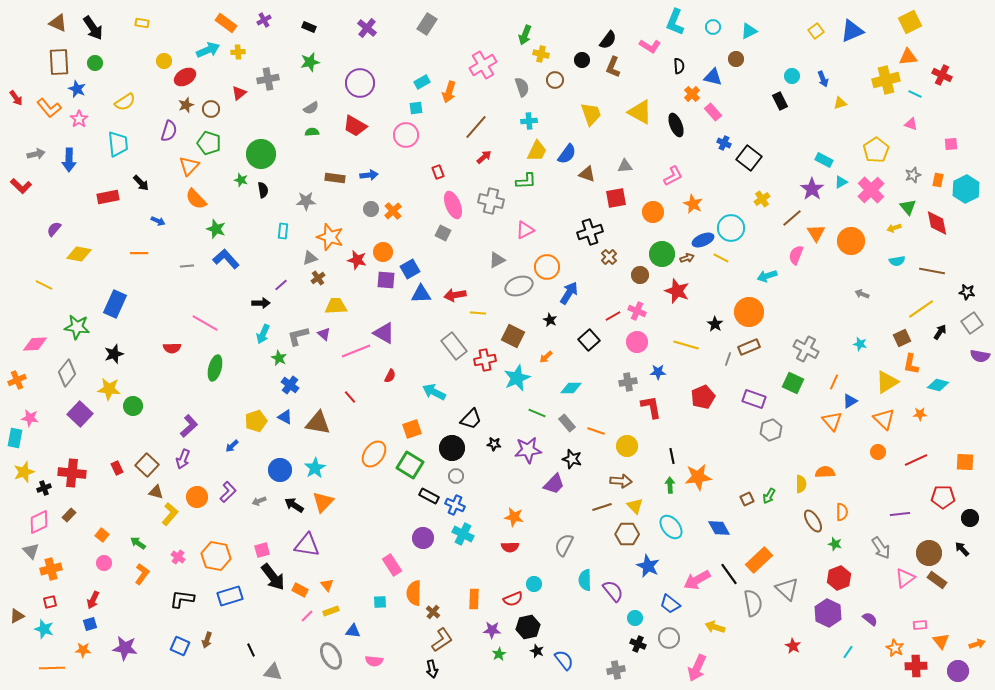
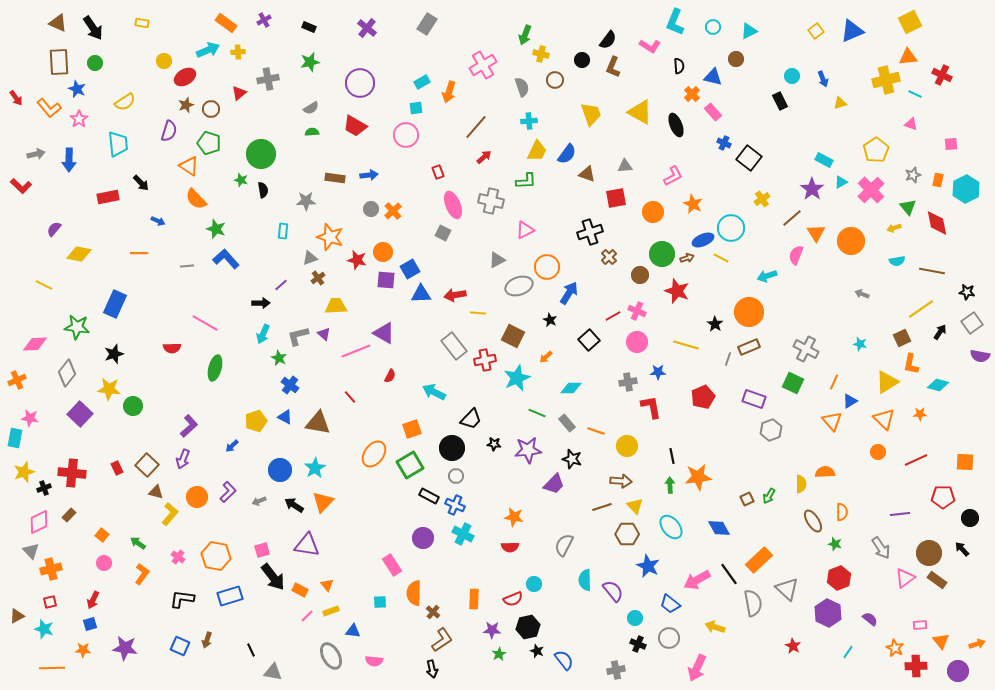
orange triangle at (189, 166): rotated 40 degrees counterclockwise
green square at (410, 465): rotated 28 degrees clockwise
